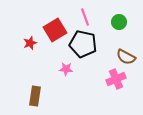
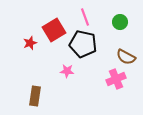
green circle: moved 1 px right
red square: moved 1 px left
pink star: moved 1 px right, 2 px down
